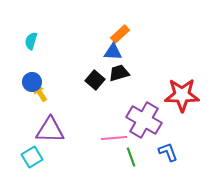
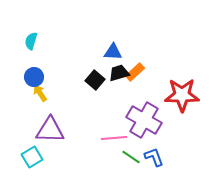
orange rectangle: moved 15 px right, 38 px down
blue circle: moved 2 px right, 5 px up
blue L-shape: moved 14 px left, 5 px down
green line: rotated 36 degrees counterclockwise
